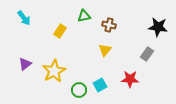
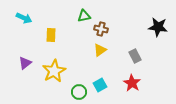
cyan arrow: rotated 28 degrees counterclockwise
brown cross: moved 8 px left, 4 px down
yellow rectangle: moved 9 px left, 4 px down; rotated 32 degrees counterclockwise
yellow triangle: moved 5 px left; rotated 16 degrees clockwise
gray rectangle: moved 12 px left, 2 px down; rotated 64 degrees counterclockwise
purple triangle: moved 1 px up
red star: moved 2 px right, 4 px down; rotated 30 degrees clockwise
green circle: moved 2 px down
